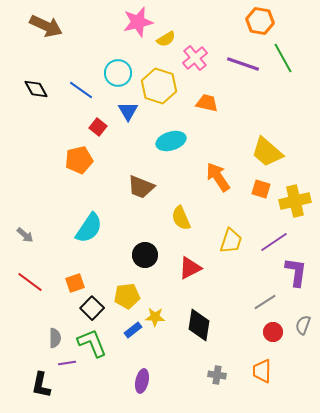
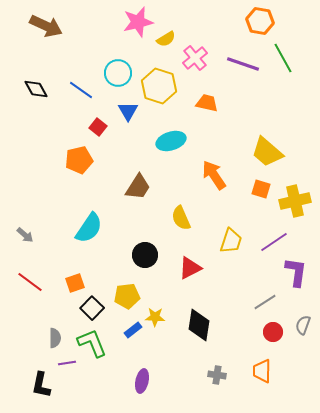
orange arrow at (218, 177): moved 4 px left, 2 px up
brown trapezoid at (141, 187): moved 3 px left; rotated 80 degrees counterclockwise
